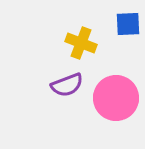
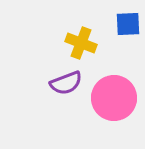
purple semicircle: moved 1 px left, 2 px up
pink circle: moved 2 px left
